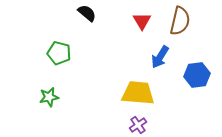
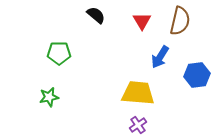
black semicircle: moved 9 px right, 2 px down
green pentagon: rotated 15 degrees counterclockwise
